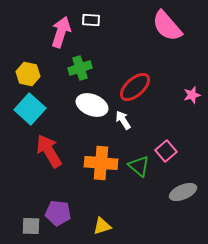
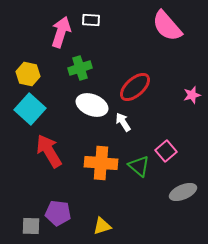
white arrow: moved 2 px down
